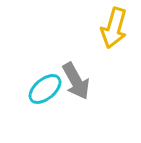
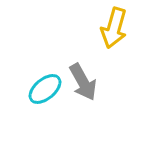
gray arrow: moved 7 px right, 1 px down
